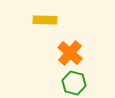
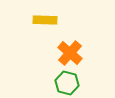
green hexagon: moved 7 px left
